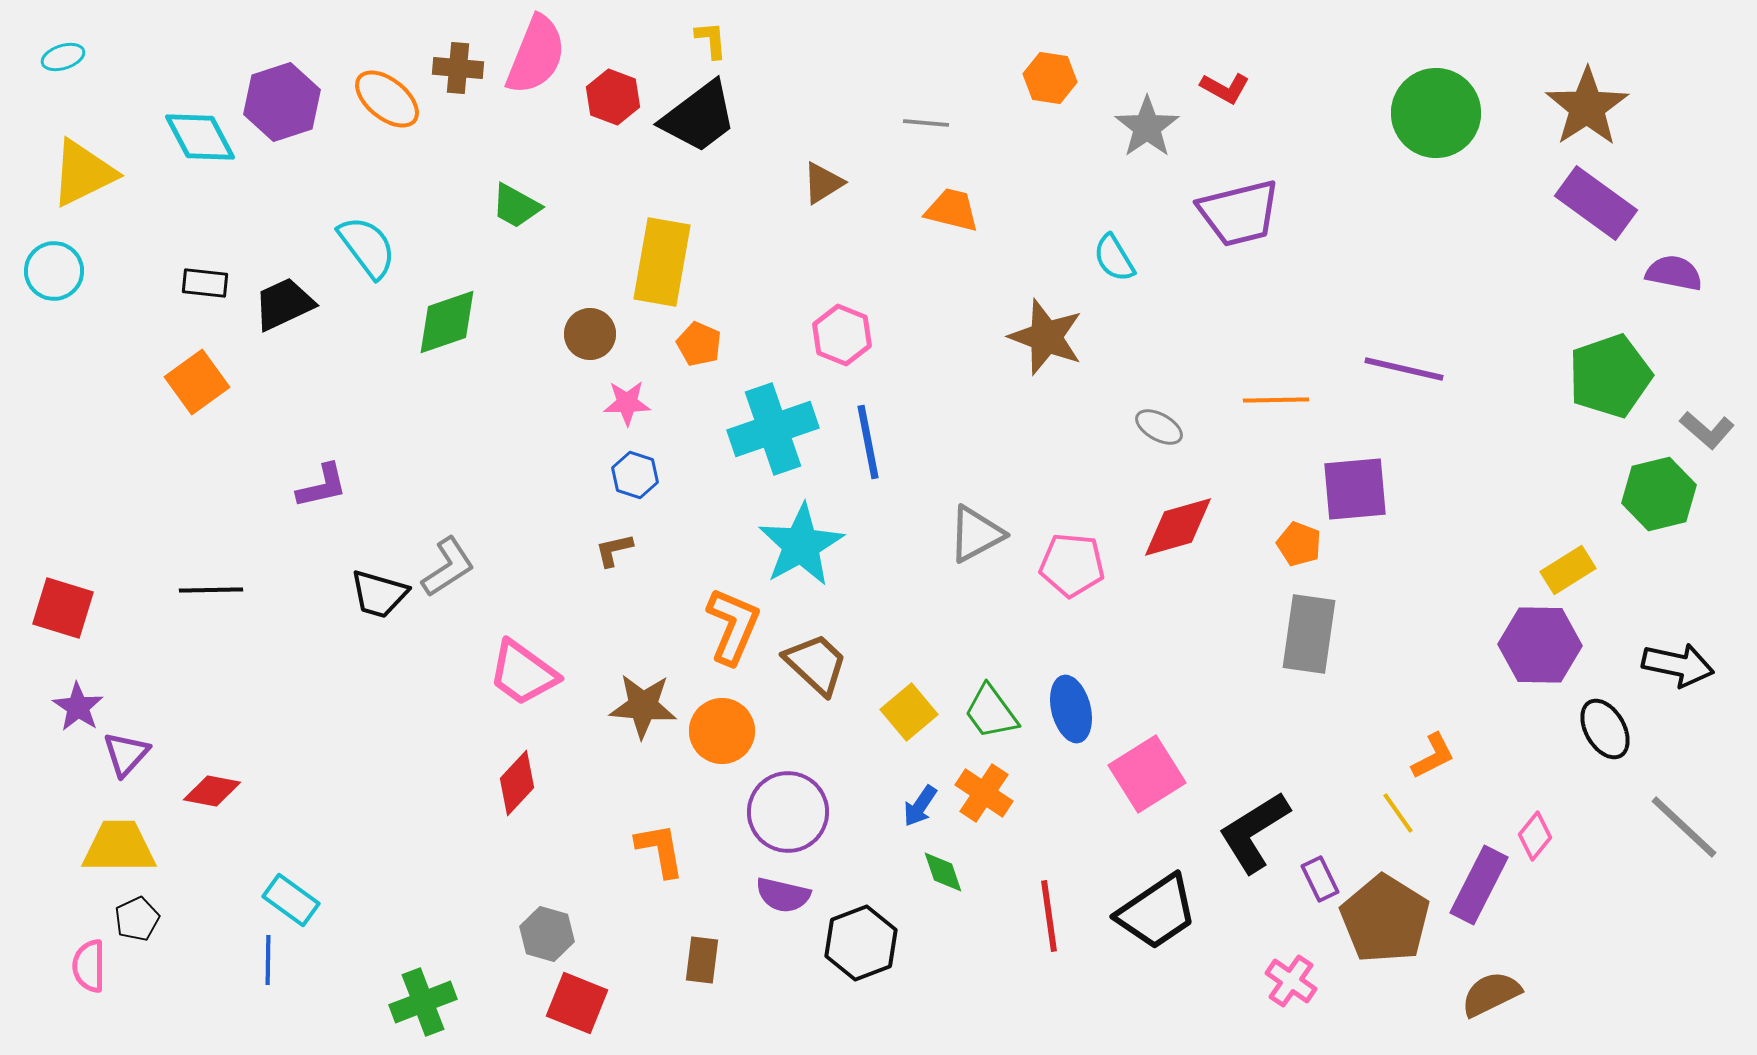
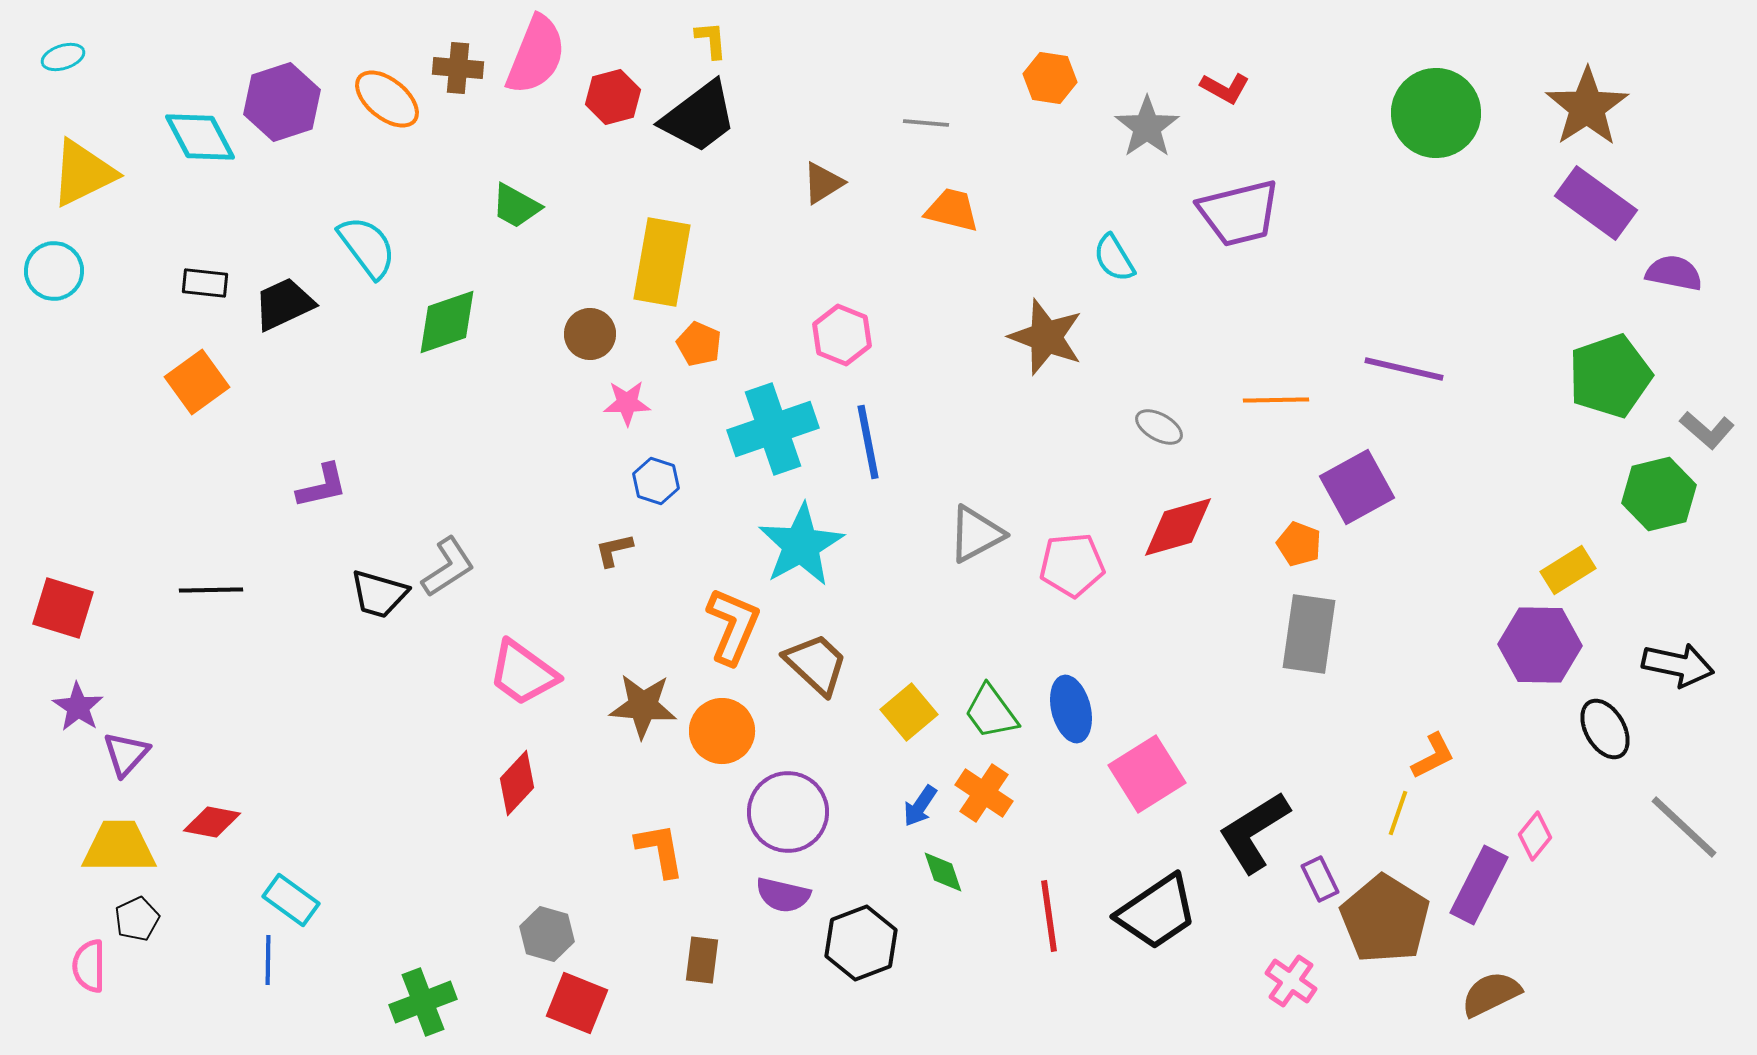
red hexagon at (613, 97): rotated 24 degrees clockwise
blue hexagon at (635, 475): moved 21 px right, 6 px down
purple square at (1355, 489): moved 2 px right, 2 px up; rotated 24 degrees counterclockwise
pink pentagon at (1072, 565): rotated 10 degrees counterclockwise
red diamond at (212, 791): moved 31 px down
yellow line at (1398, 813): rotated 54 degrees clockwise
